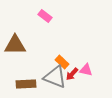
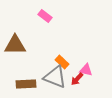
red arrow: moved 5 px right, 5 px down
